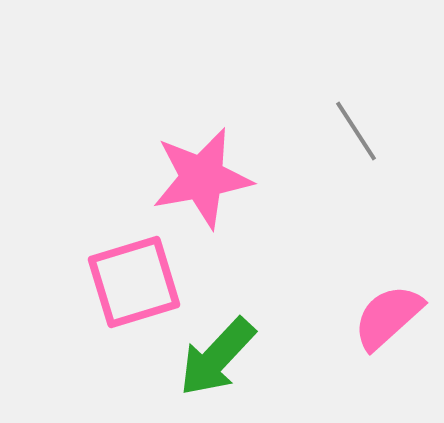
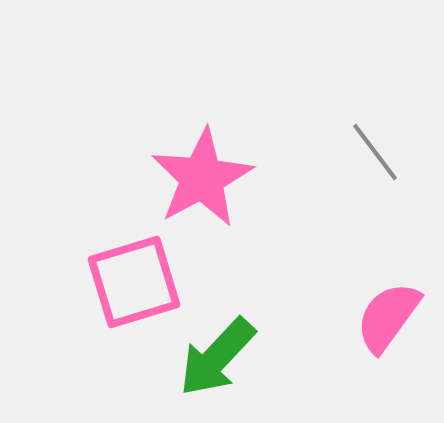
gray line: moved 19 px right, 21 px down; rotated 4 degrees counterclockwise
pink star: rotated 18 degrees counterclockwise
pink semicircle: rotated 12 degrees counterclockwise
